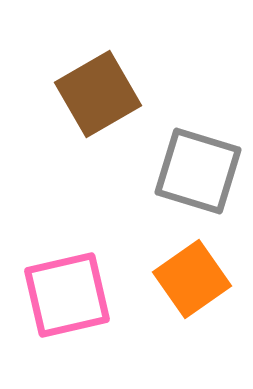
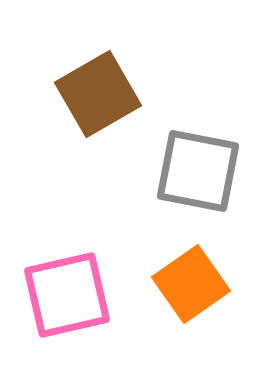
gray square: rotated 6 degrees counterclockwise
orange square: moved 1 px left, 5 px down
